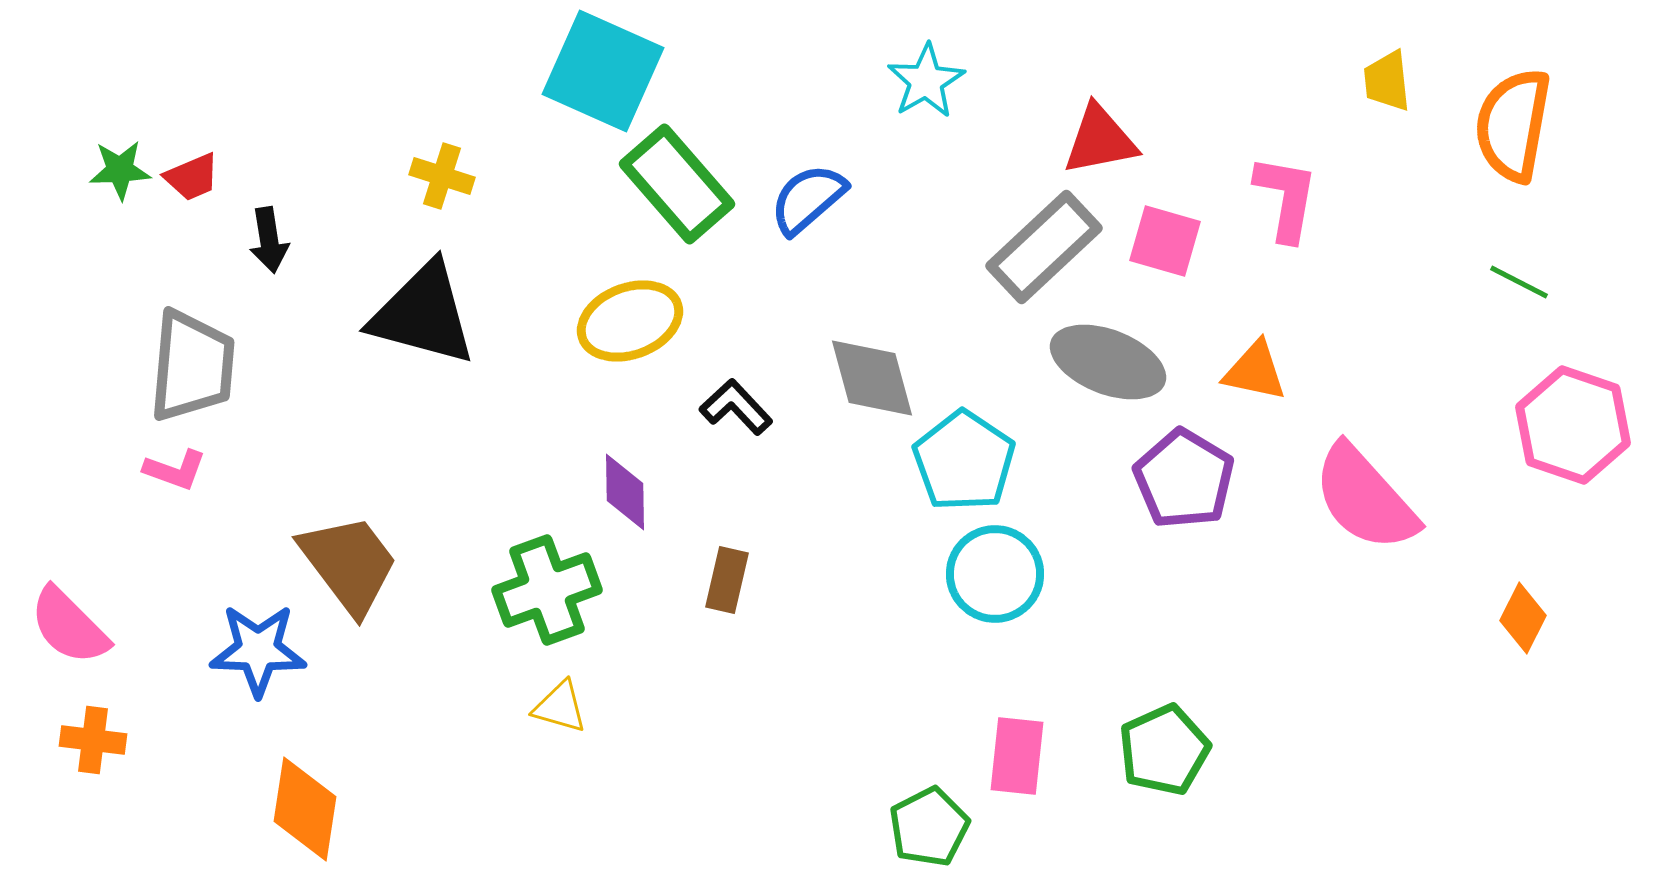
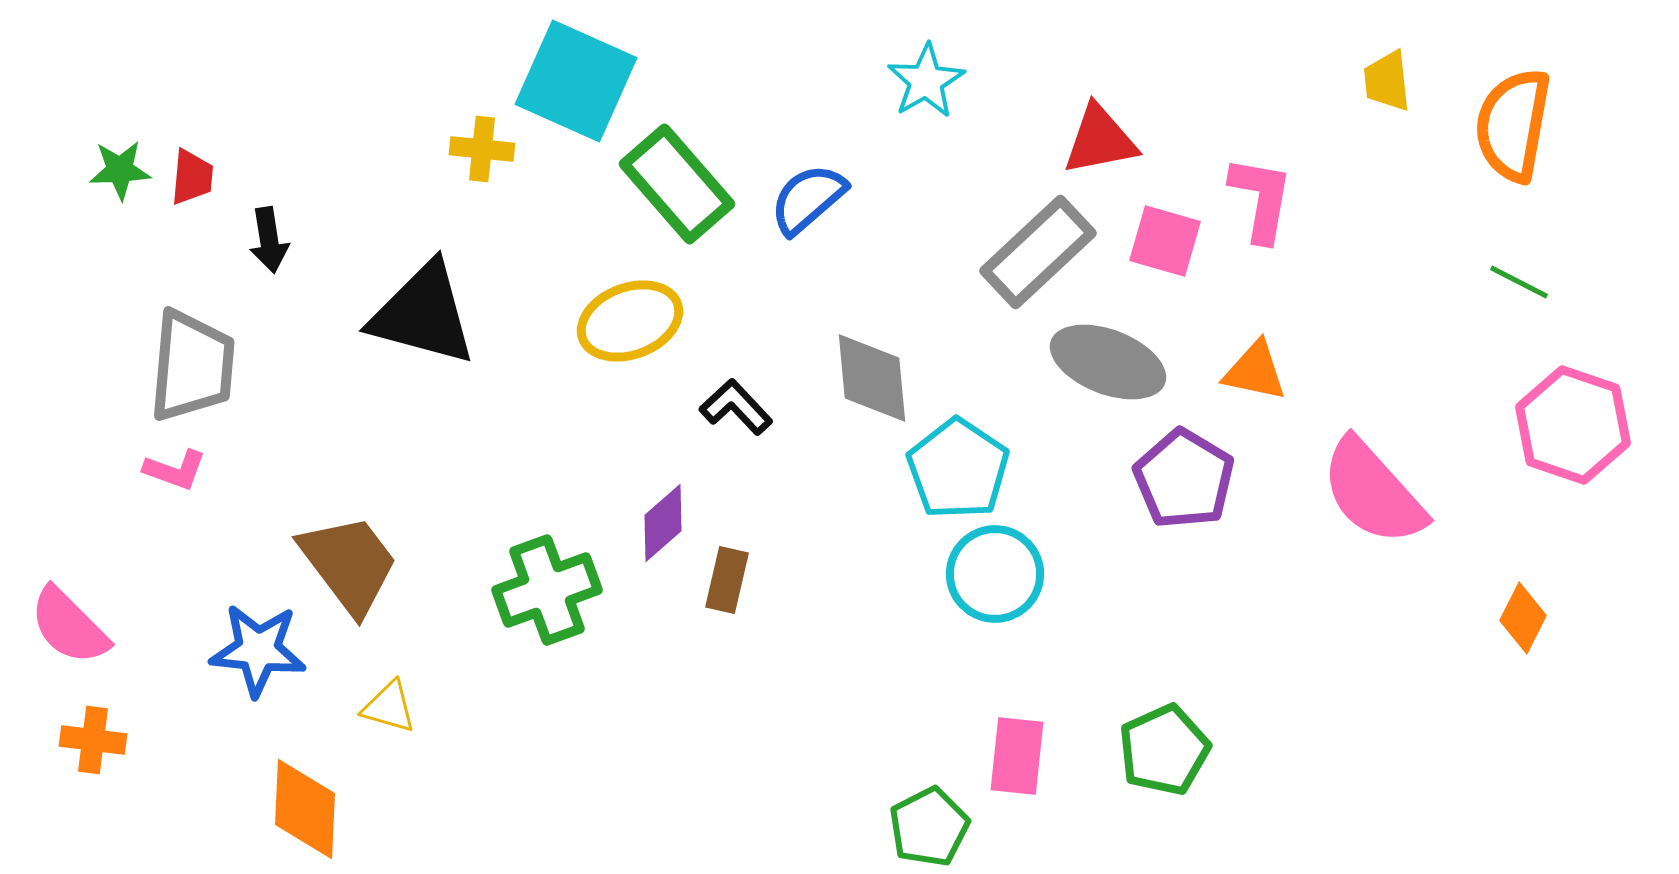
cyan square at (603, 71): moved 27 px left, 10 px down
yellow cross at (442, 176): moved 40 px right, 27 px up; rotated 12 degrees counterclockwise
red trapezoid at (192, 177): rotated 62 degrees counterclockwise
pink L-shape at (1286, 198): moved 25 px left, 1 px down
gray rectangle at (1044, 247): moved 6 px left, 5 px down
gray diamond at (872, 378): rotated 10 degrees clockwise
cyan pentagon at (964, 461): moved 6 px left, 8 px down
purple diamond at (625, 492): moved 38 px right, 31 px down; rotated 50 degrees clockwise
pink semicircle at (1365, 498): moved 8 px right, 6 px up
blue star at (258, 650): rotated 4 degrees clockwise
yellow triangle at (560, 707): moved 171 px left
orange diamond at (305, 809): rotated 6 degrees counterclockwise
